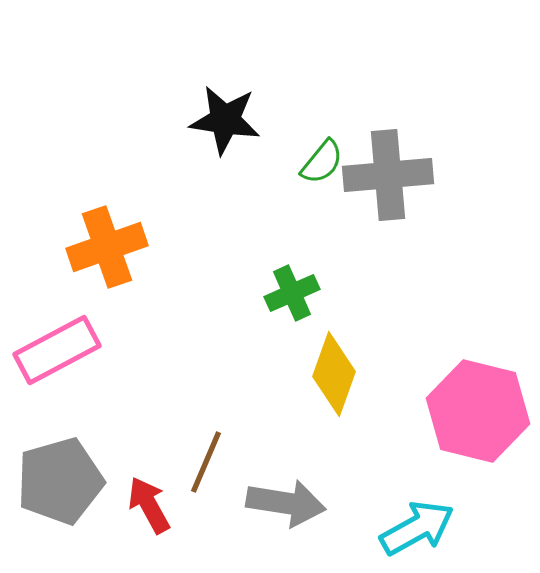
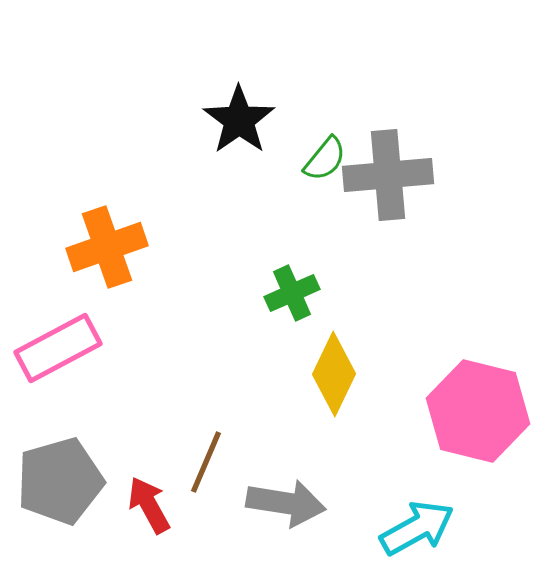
black star: moved 14 px right; rotated 28 degrees clockwise
green semicircle: moved 3 px right, 3 px up
pink rectangle: moved 1 px right, 2 px up
yellow diamond: rotated 6 degrees clockwise
